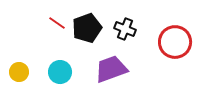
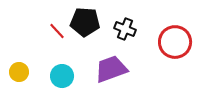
red line: moved 8 px down; rotated 12 degrees clockwise
black pentagon: moved 2 px left, 6 px up; rotated 24 degrees clockwise
cyan circle: moved 2 px right, 4 px down
